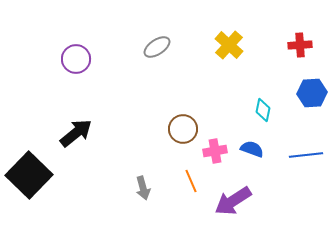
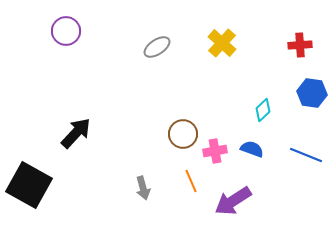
yellow cross: moved 7 px left, 2 px up
purple circle: moved 10 px left, 28 px up
blue hexagon: rotated 12 degrees clockwise
cyan diamond: rotated 35 degrees clockwise
brown circle: moved 5 px down
black arrow: rotated 8 degrees counterclockwise
blue line: rotated 28 degrees clockwise
black square: moved 10 px down; rotated 15 degrees counterclockwise
